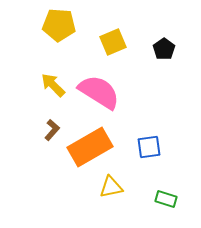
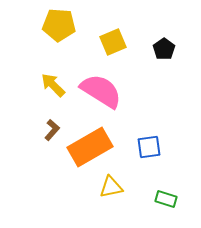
pink semicircle: moved 2 px right, 1 px up
